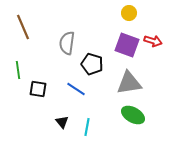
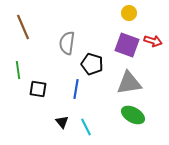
blue line: rotated 66 degrees clockwise
cyan line: moved 1 px left; rotated 36 degrees counterclockwise
